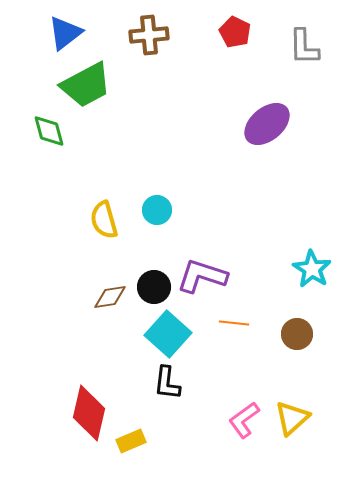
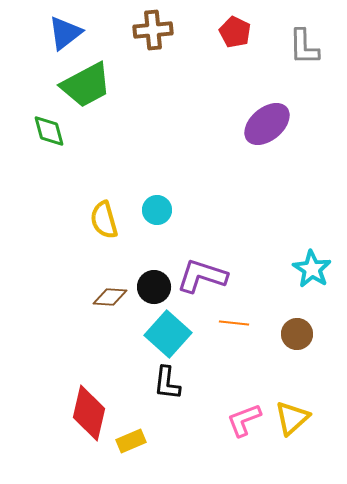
brown cross: moved 4 px right, 5 px up
brown diamond: rotated 12 degrees clockwise
pink L-shape: rotated 15 degrees clockwise
